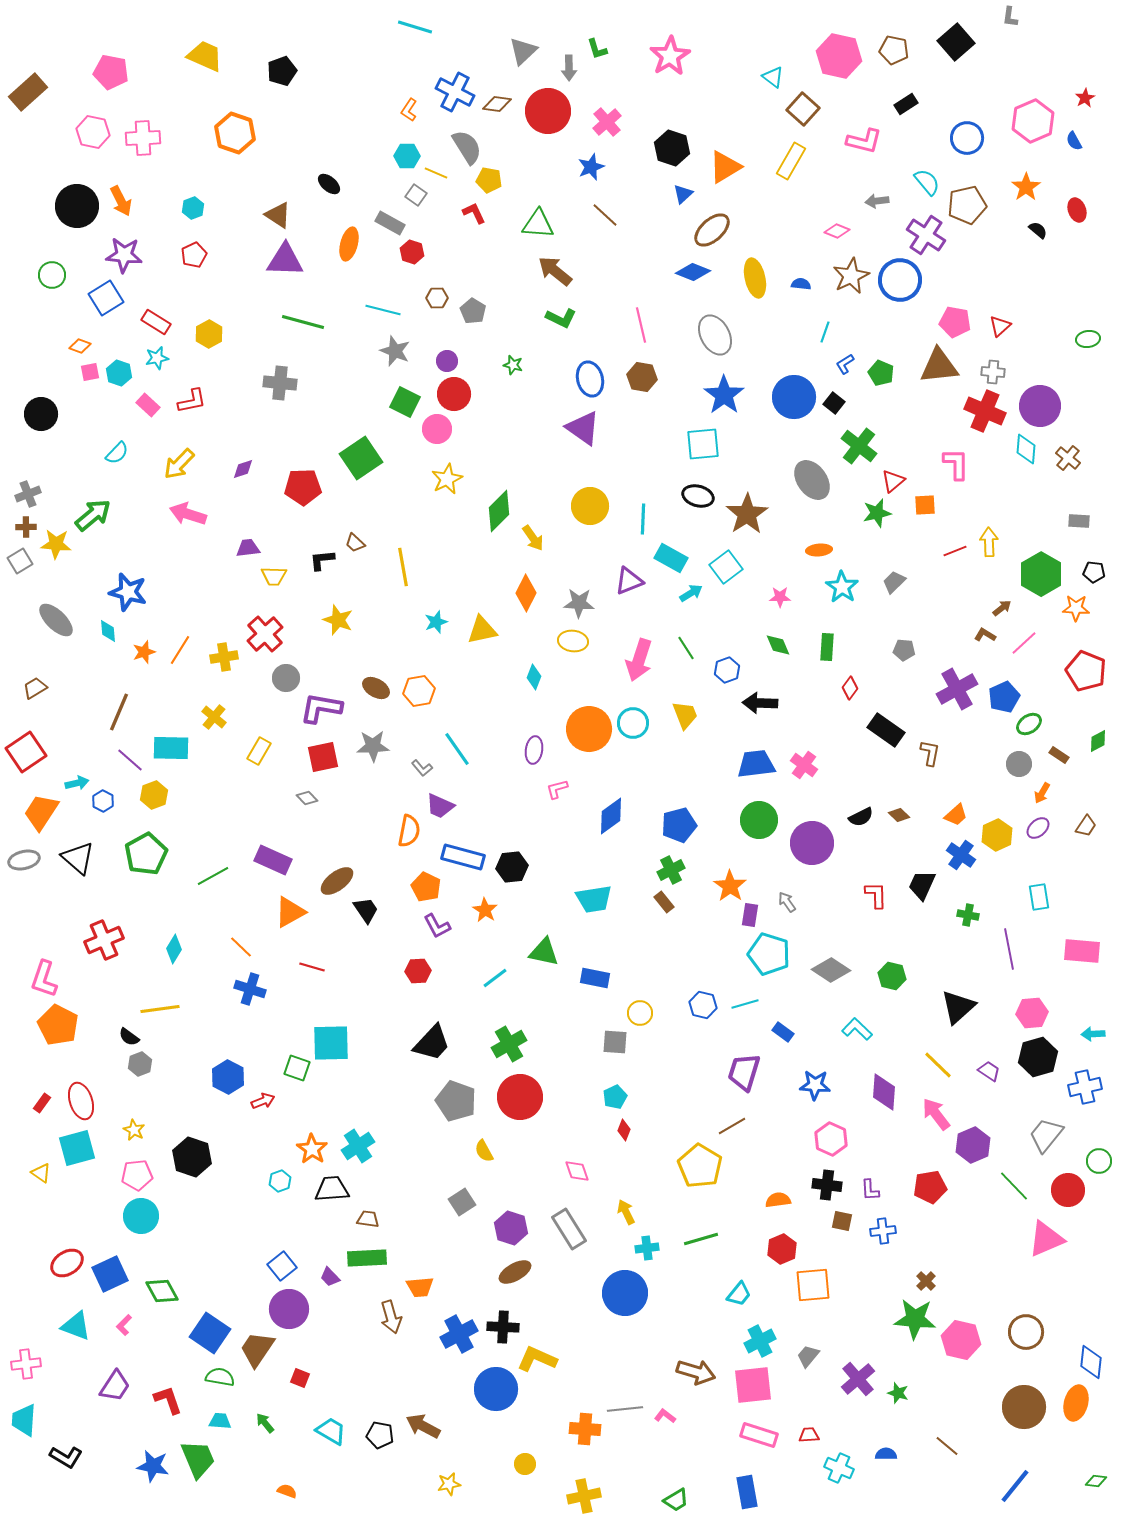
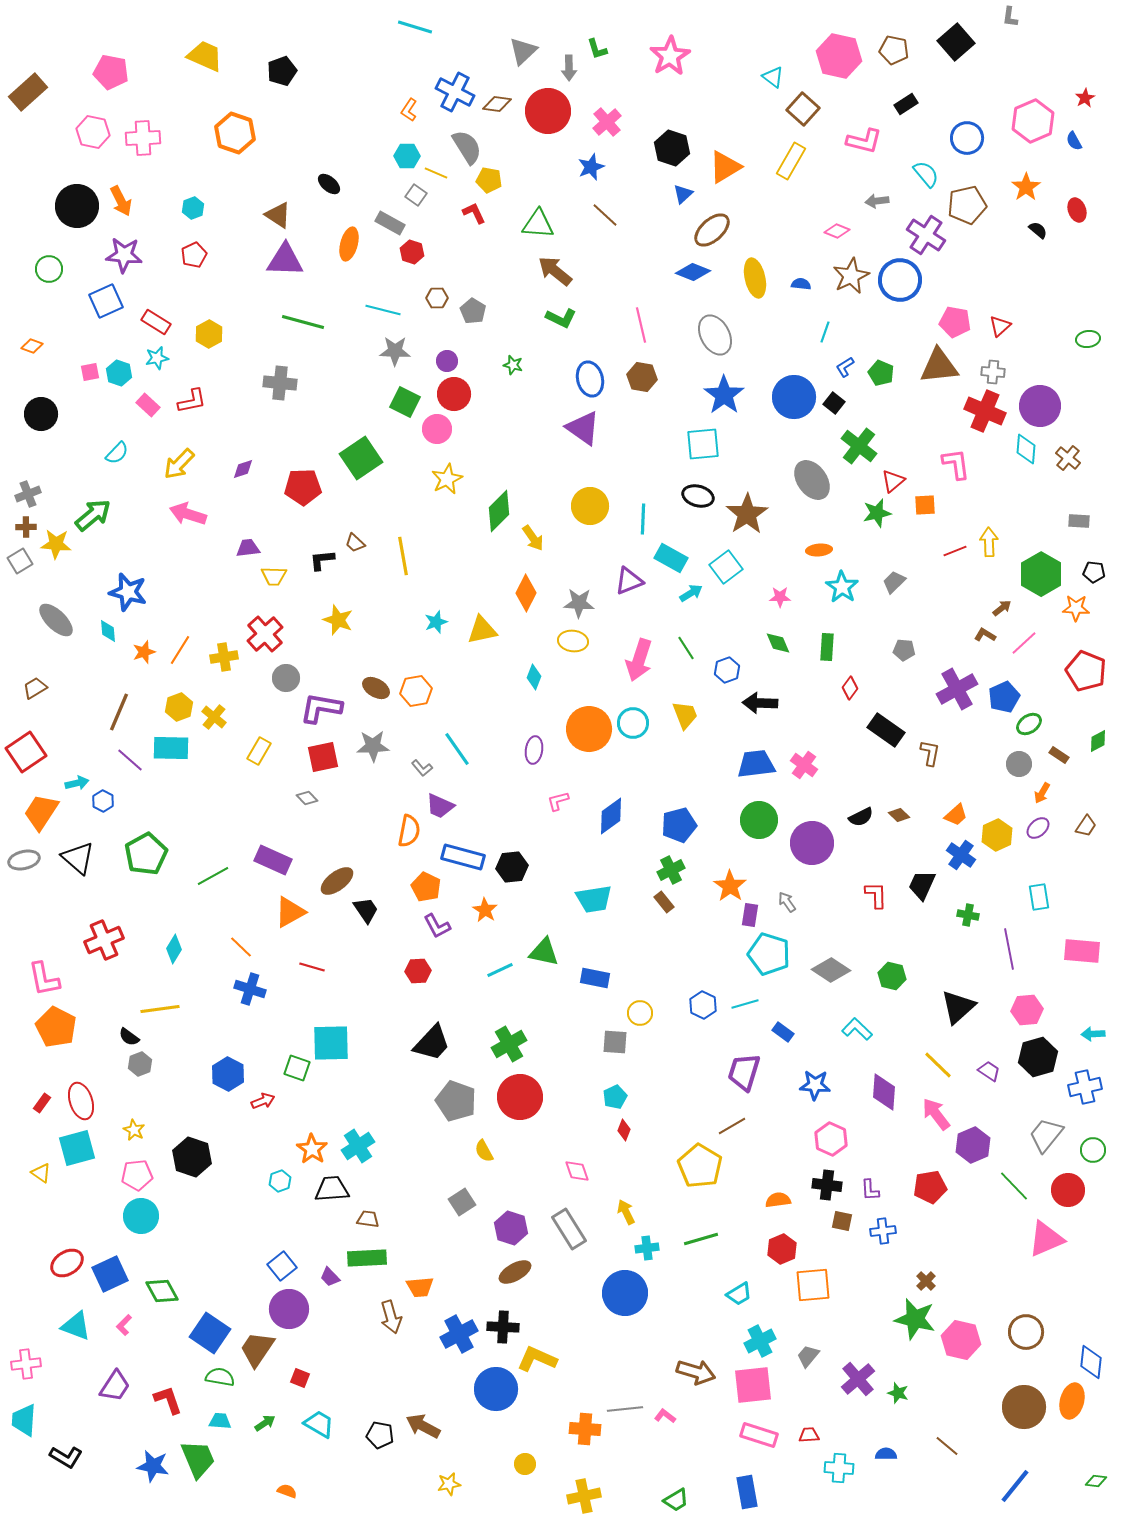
cyan semicircle at (927, 182): moved 1 px left, 8 px up
green circle at (52, 275): moved 3 px left, 6 px up
blue square at (106, 298): moved 3 px down; rotated 8 degrees clockwise
orange diamond at (80, 346): moved 48 px left
gray star at (395, 351): rotated 20 degrees counterclockwise
blue L-shape at (845, 364): moved 3 px down
pink L-shape at (956, 464): rotated 8 degrees counterclockwise
yellow line at (403, 567): moved 11 px up
green diamond at (778, 645): moved 2 px up
orange hexagon at (419, 691): moved 3 px left
pink L-shape at (557, 789): moved 1 px right, 12 px down
yellow hexagon at (154, 795): moved 25 px right, 88 px up
cyan line at (495, 978): moved 5 px right, 8 px up; rotated 12 degrees clockwise
pink L-shape at (44, 979): rotated 30 degrees counterclockwise
blue hexagon at (703, 1005): rotated 12 degrees clockwise
pink hexagon at (1032, 1013): moved 5 px left, 3 px up
orange pentagon at (58, 1025): moved 2 px left, 2 px down
blue hexagon at (228, 1077): moved 3 px up
green circle at (1099, 1161): moved 6 px left, 11 px up
cyan trapezoid at (739, 1294): rotated 20 degrees clockwise
green star at (915, 1319): rotated 9 degrees clockwise
orange ellipse at (1076, 1403): moved 4 px left, 2 px up
green arrow at (265, 1423): rotated 95 degrees clockwise
cyan trapezoid at (331, 1431): moved 12 px left, 7 px up
cyan cross at (839, 1468): rotated 20 degrees counterclockwise
